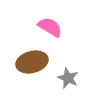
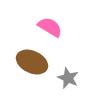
brown ellipse: rotated 40 degrees clockwise
